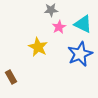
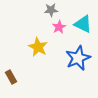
blue star: moved 2 px left, 4 px down
